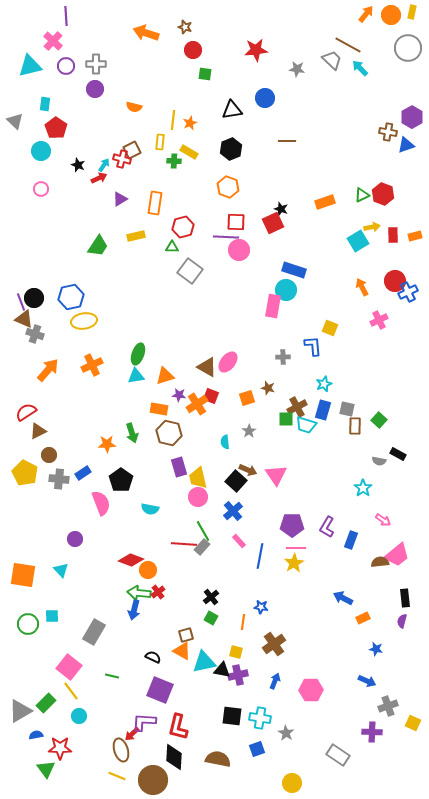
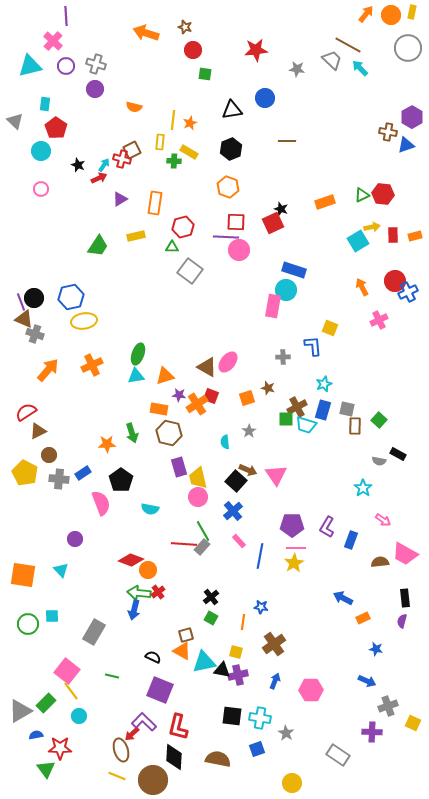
gray cross at (96, 64): rotated 18 degrees clockwise
red hexagon at (383, 194): rotated 15 degrees counterclockwise
pink trapezoid at (397, 555): moved 8 px right, 1 px up; rotated 68 degrees clockwise
pink square at (69, 667): moved 2 px left, 4 px down
purple L-shape at (144, 722): rotated 40 degrees clockwise
